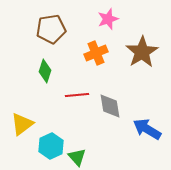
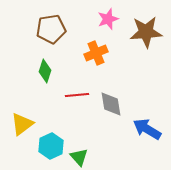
brown star: moved 4 px right, 20 px up; rotated 28 degrees clockwise
gray diamond: moved 1 px right, 2 px up
green triangle: moved 2 px right
